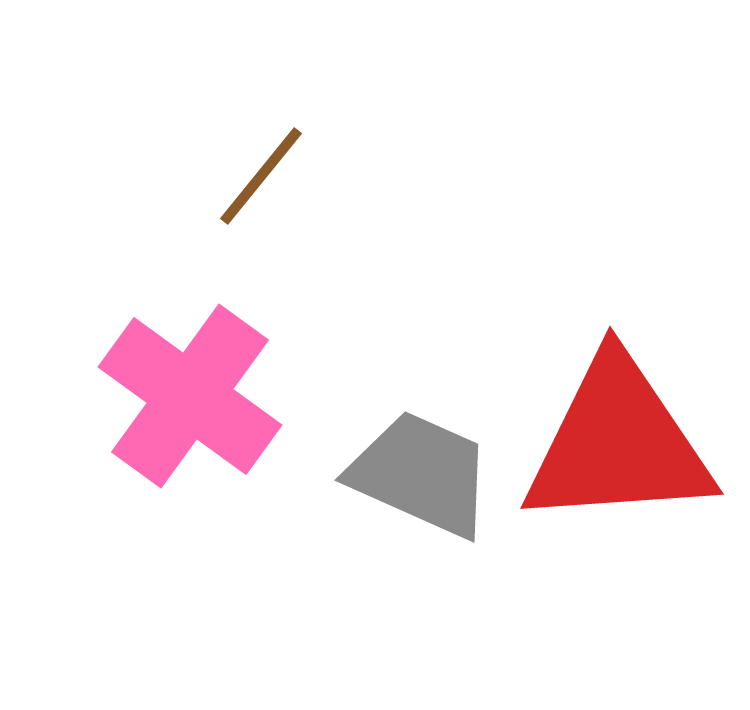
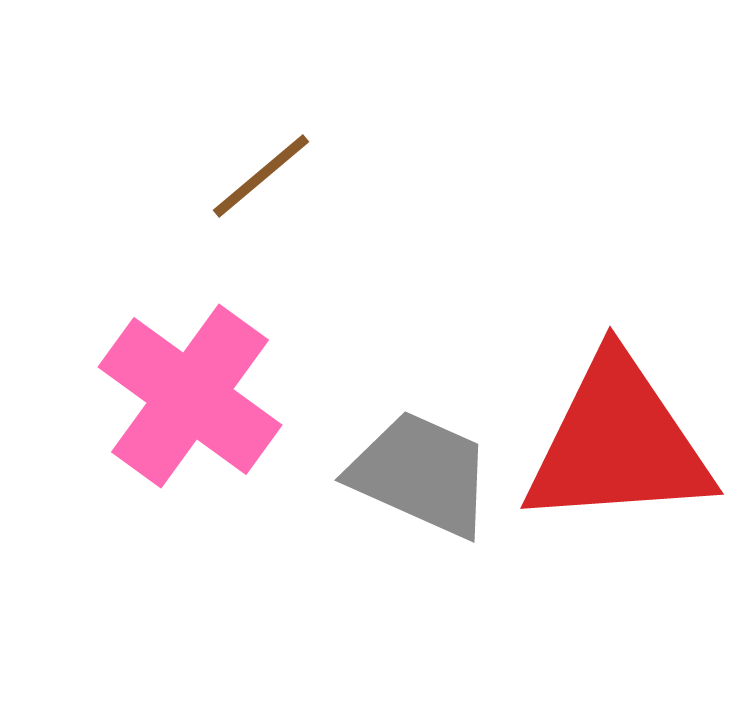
brown line: rotated 11 degrees clockwise
